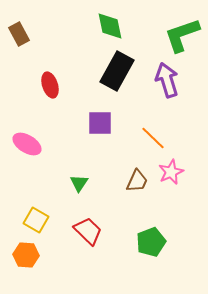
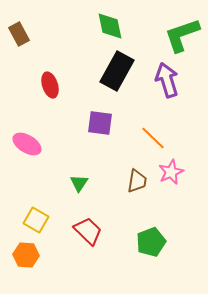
purple square: rotated 8 degrees clockwise
brown trapezoid: rotated 15 degrees counterclockwise
